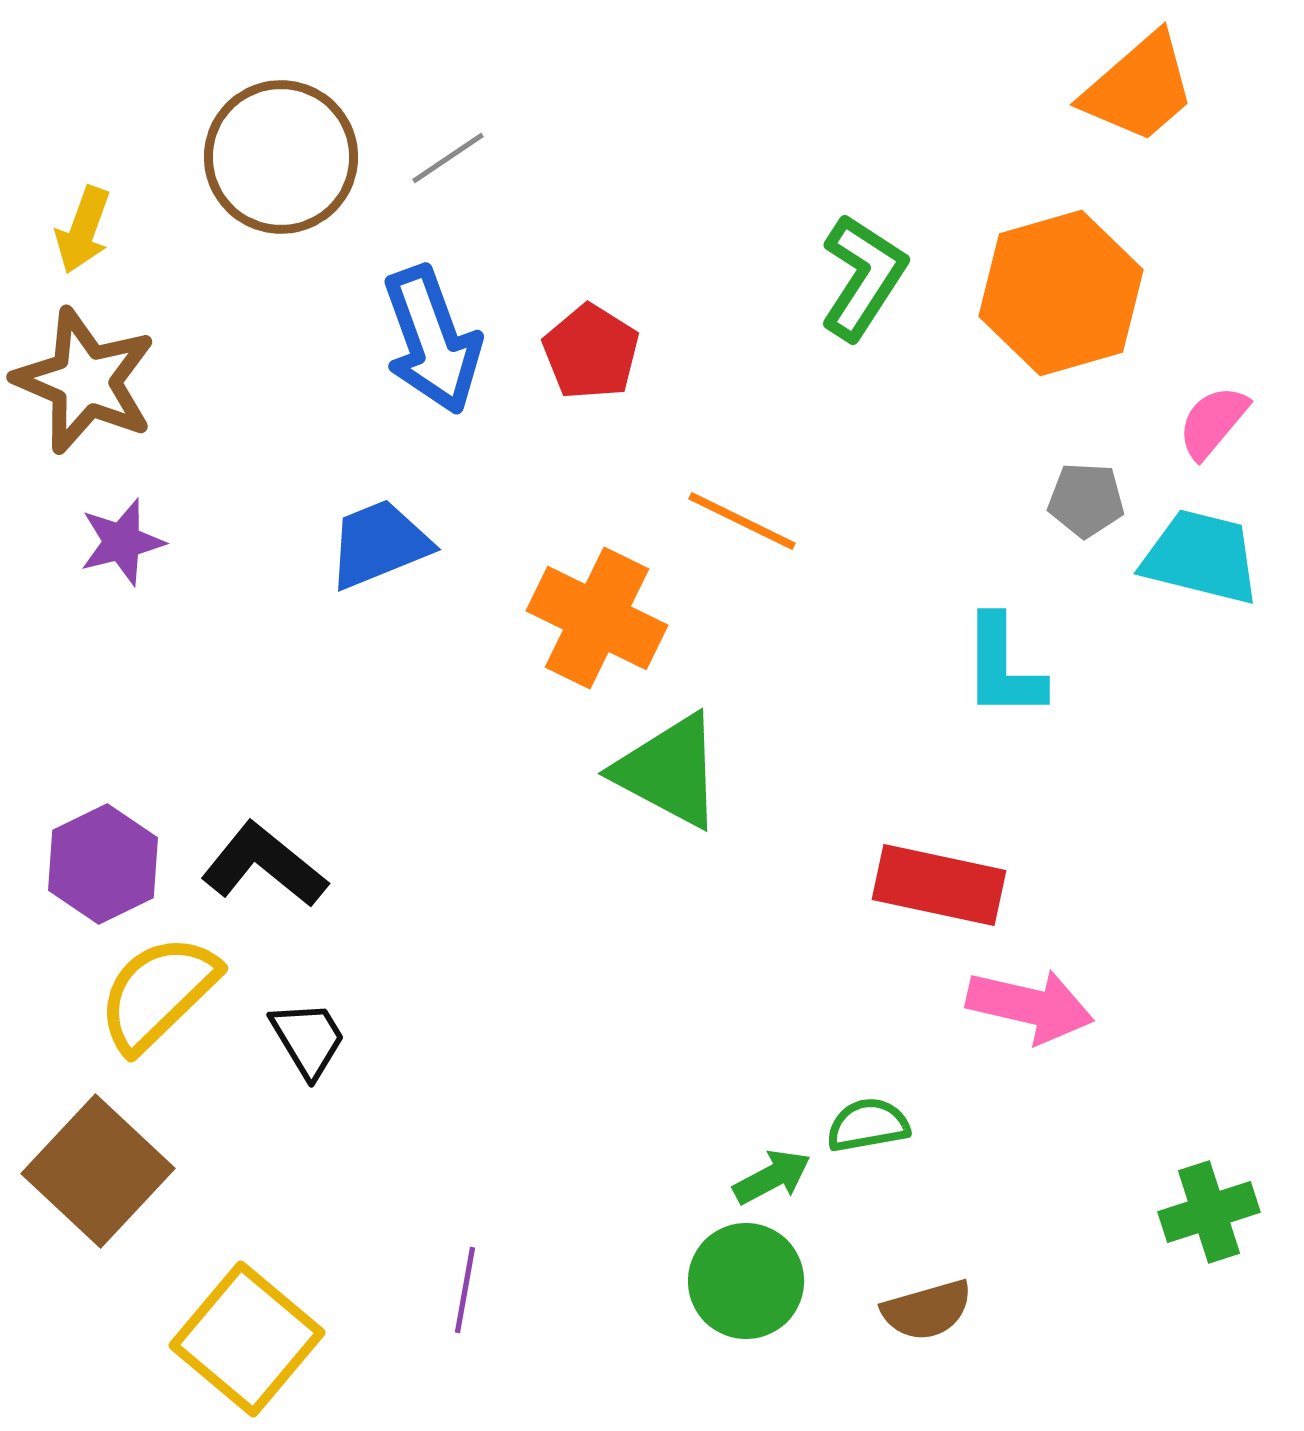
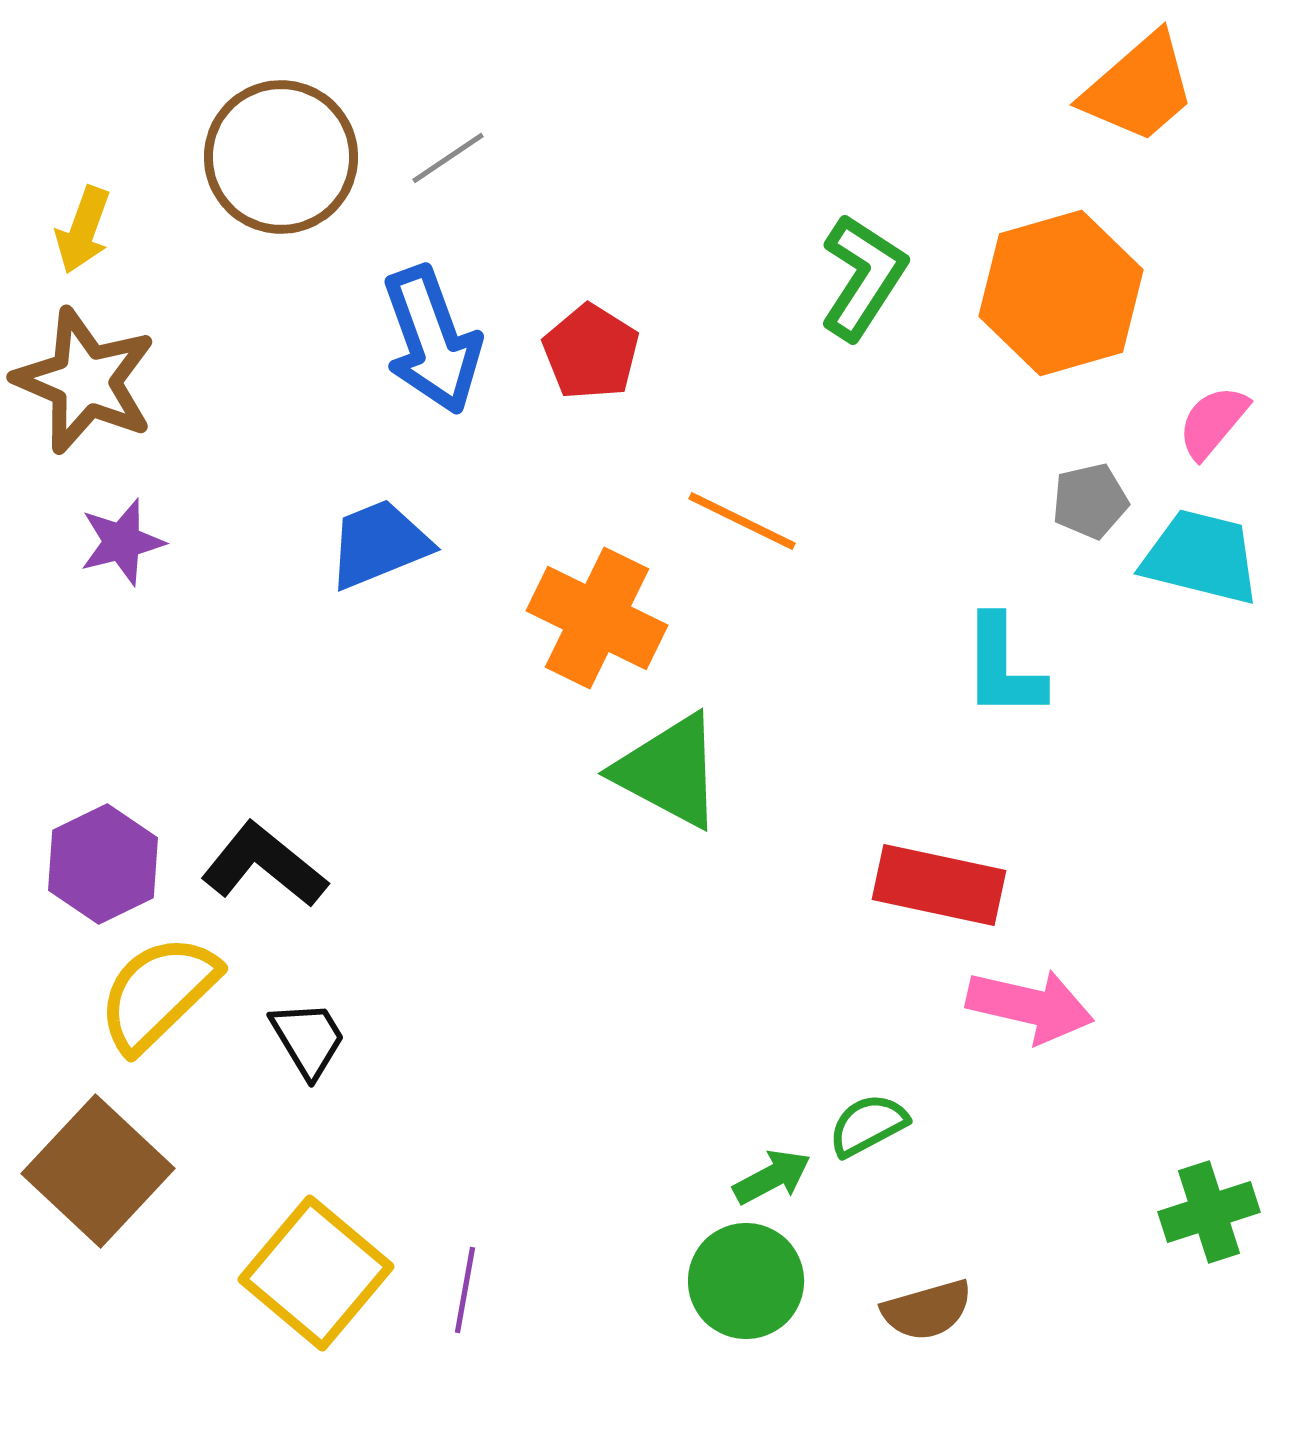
gray pentagon: moved 4 px right, 1 px down; rotated 16 degrees counterclockwise
green semicircle: rotated 18 degrees counterclockwise
yellow square: moved 69 px right, 66 px up
